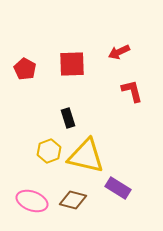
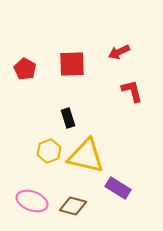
brown diamond: moved 6 px down
